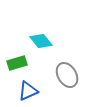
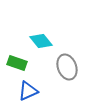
green rectangle: rotated 36 degrees clockwise
gray ellipse: moved 8 px up; rotated 10 degrees clockwise
